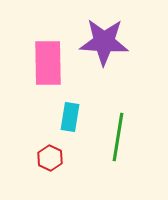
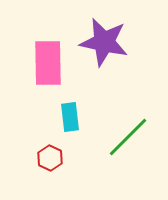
purple star: rotated 9 degrees clockwise
cyan rectangle: rotated 16 degrees counterclockwise
green line: moved 10 px right; rotated 36 degrees clockwise
